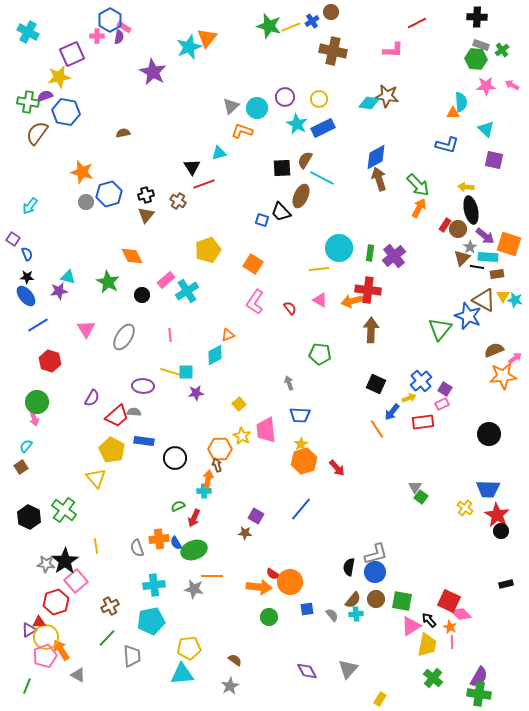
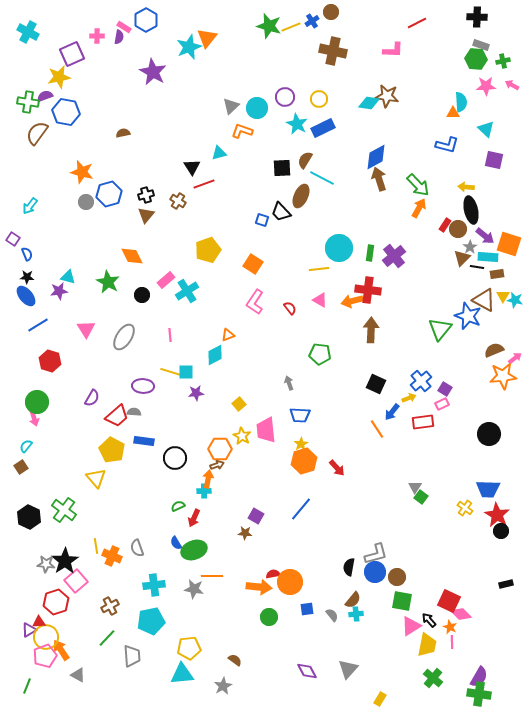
blue hexagon at (110, 20): moved 36 px right
green cross at (502, 50): moved 1 px right, 11 px down; rotated 24 degrees clockwise
brown arrow at (217, 465): rotated 88 degrees clockwise
orange cross at (159, 539): moved 47 px left, 17 px down; rotated 30 degrees clockwise
red semicircle at (273, 574): rotated 136 degrees clockwise
brown circle at (376, 599): moved 21 px right, 22 px up
gray star at (230, 686): moved 7 px left
